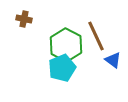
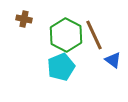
brown line: moved 2 px left, 1 px up
green hexagon: moved 10 px up
cyan pentagon: moved 1 px left, 1 px up
